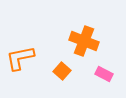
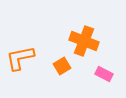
orange square: moved 5 px up; rotated 18 degrees clockwise
